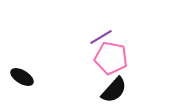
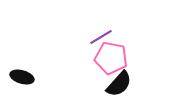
black ellipse: rotated 15 degrees counterclockwise
black semicircle: moved 5 px right, 6 px up
